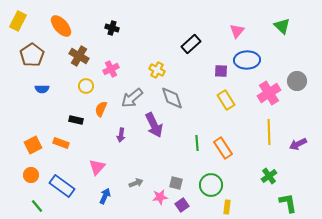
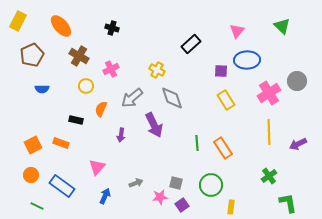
brown pentagon at (32, 55): rotated 10 degrees clockwise
green line at (37, 206): rotated 24 degrees counterclockwise
yellow rectangle at (227, 207): moved 4 px right
